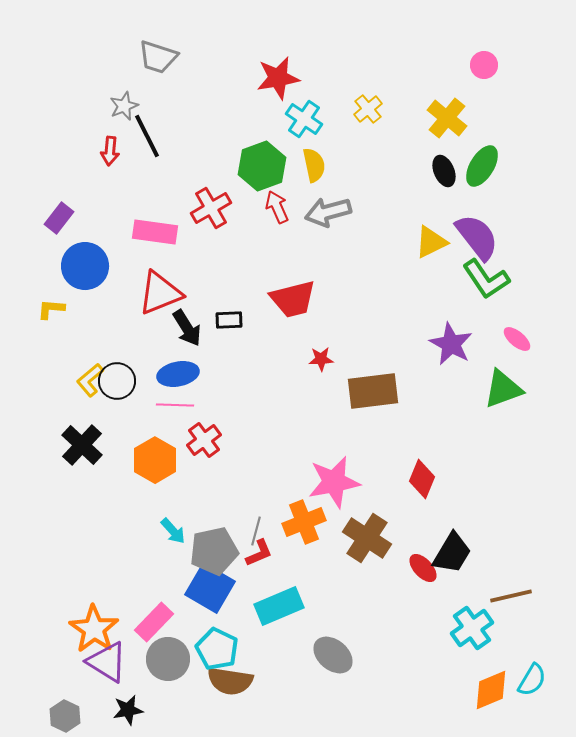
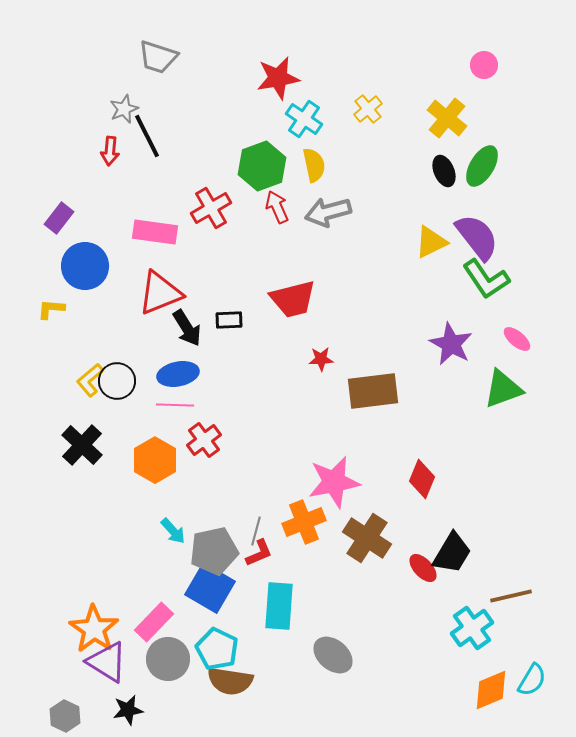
gray star at (124, 106): moved 3 px down
cyan rectangle at (279, 606): rotated 63 degrees counterclockwise
